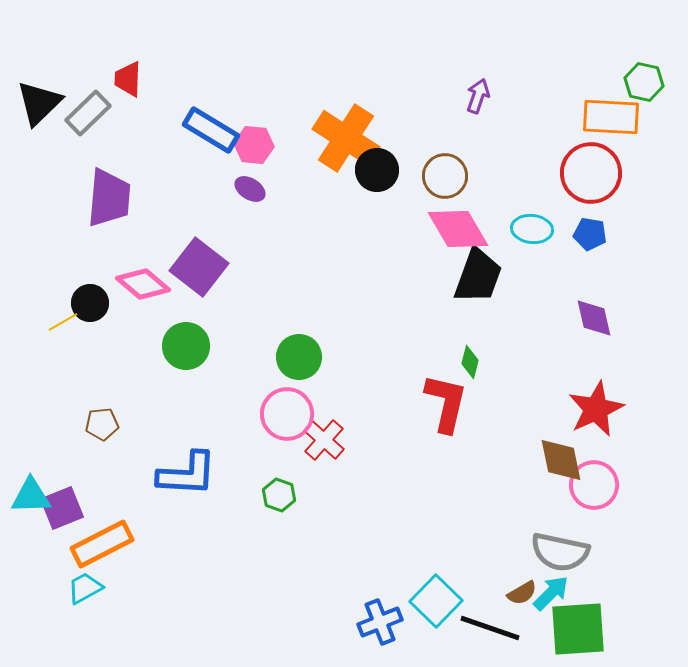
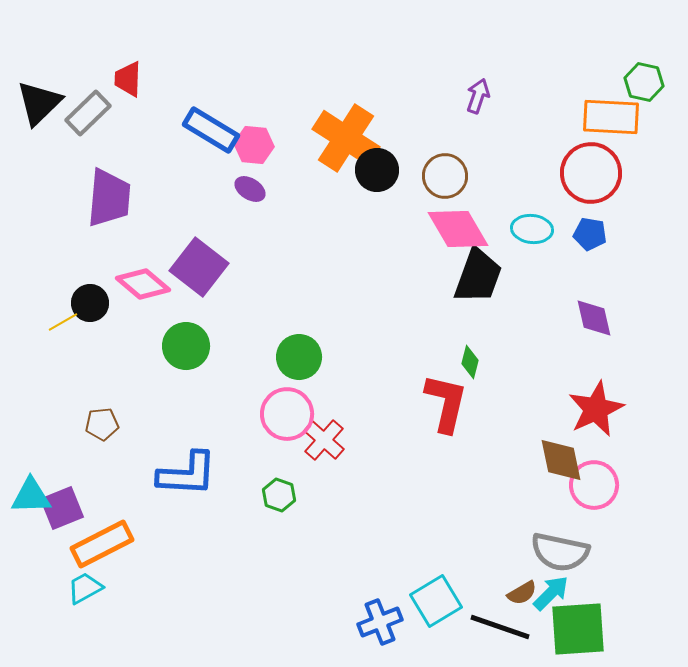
cyan square at (436, 601): rotated 15 degrees clockwise
black line at (490, 628): moved 10 px right, 1 px up
